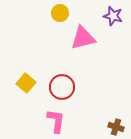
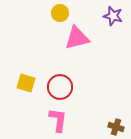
pink triangle: moved 6 px left
yellow square: rotated 24 degrees counterclockwise
red circle: moved 2 px left
pink L-shape: moved 2 px right, 1 px up
